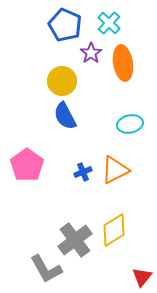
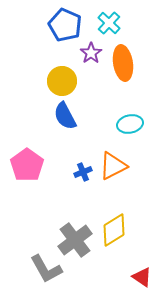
orange triangle: moved 2 px left, 4 px up
red triangle: rotated 35 degrees counterclockwise
